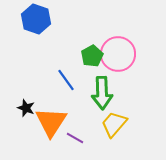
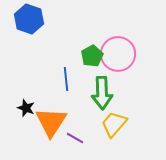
blue hexagon: moved 7 px left
blue line: moved 1 px up; rotated 30 degrees clockwise
